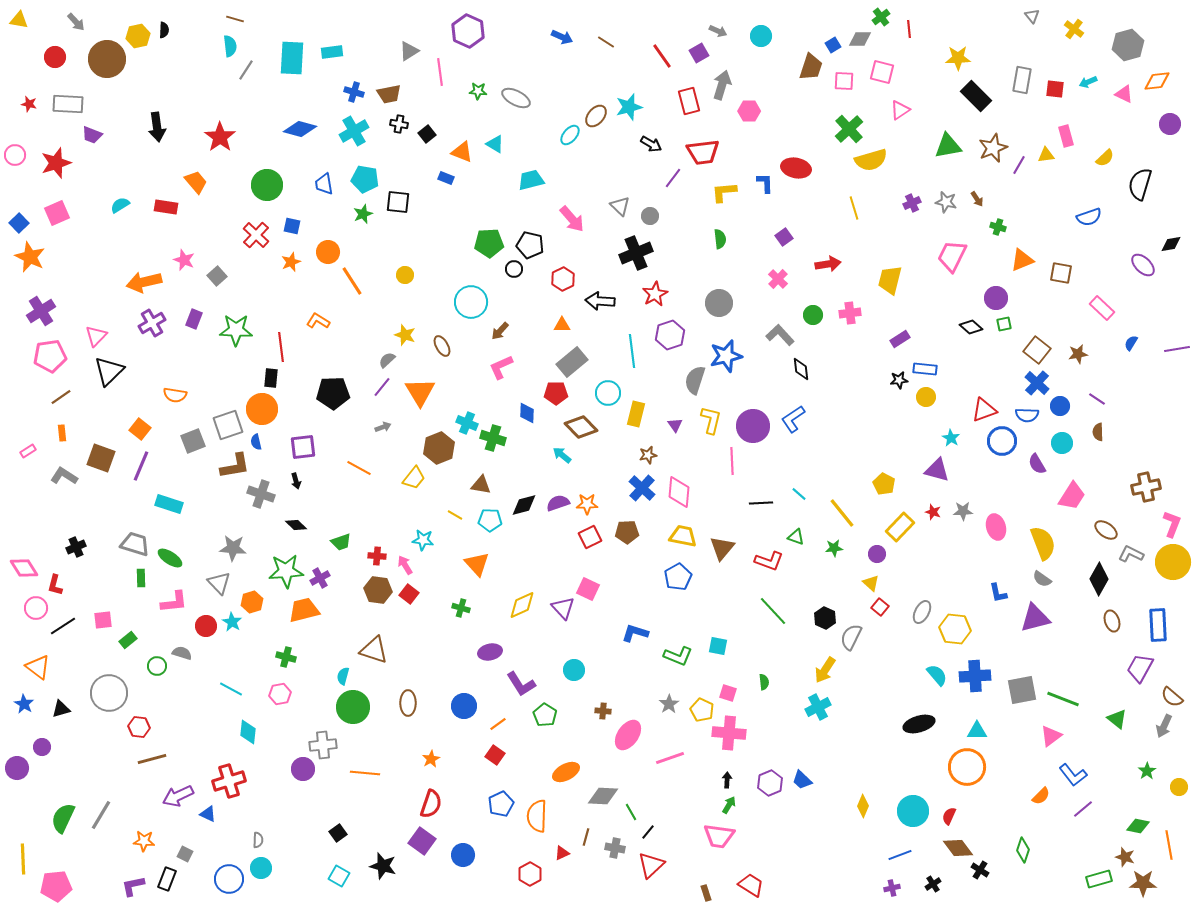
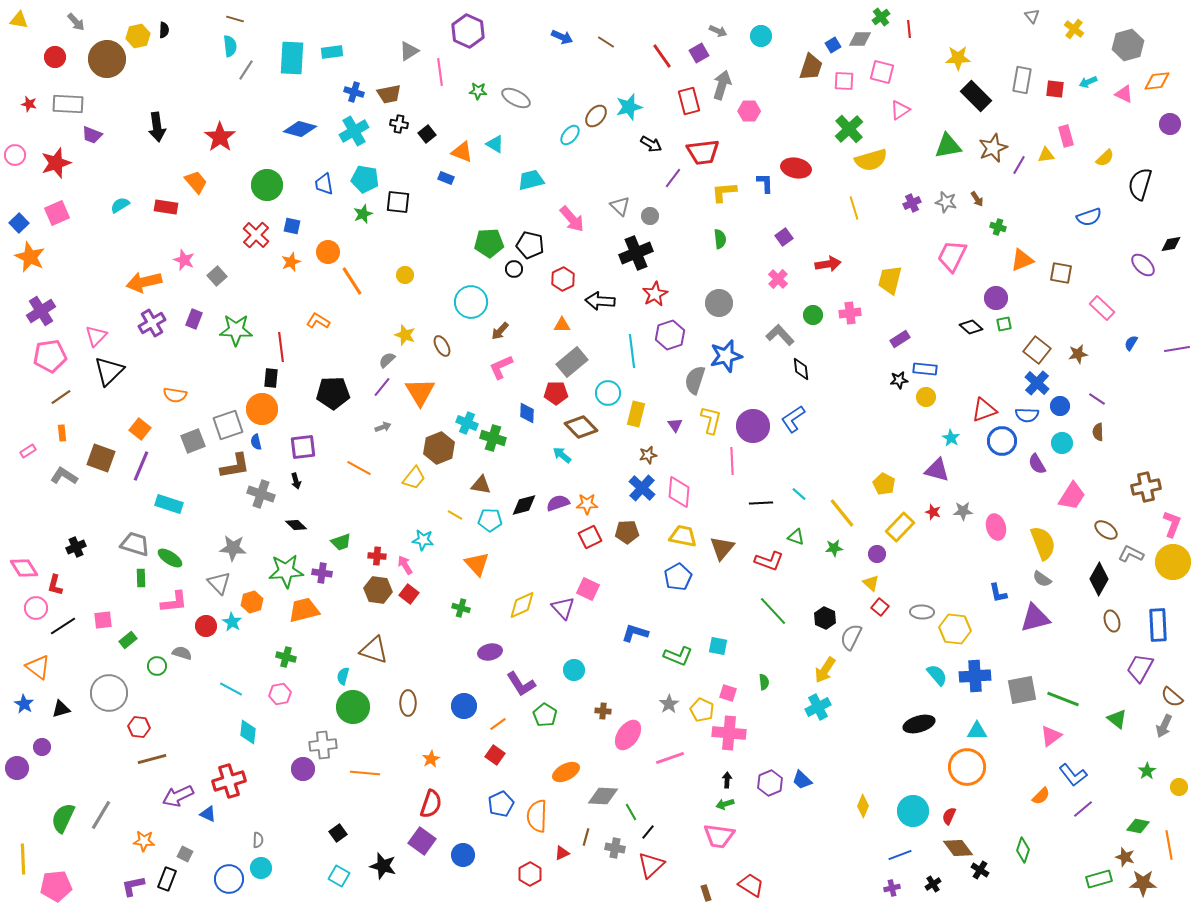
purple cross at (320, 578): moved 2 px right, 5 px up; rotated 36 degrees clockwise
gray ellipse at (922, 612): rotated 65 degrees clockwise
green arrow at (729, 805): moved 4 px left, 1 px up; rotated 138 degrees counterclockwise
